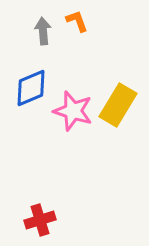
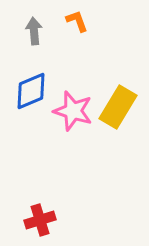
gray arrow: moved 9 px left
blue diamond: moved 3 px down
yellow rectangle: moved 2 px down
